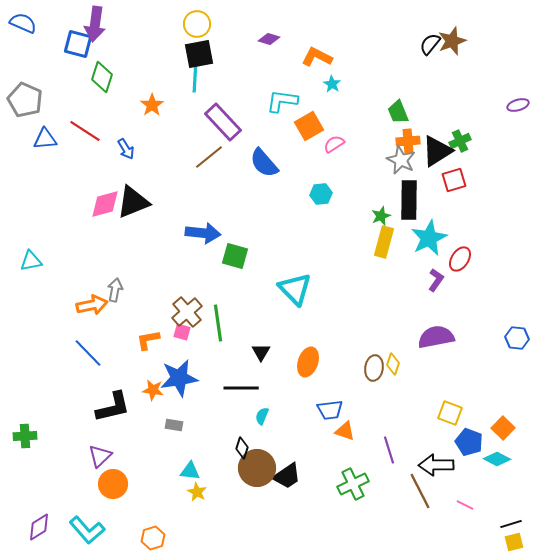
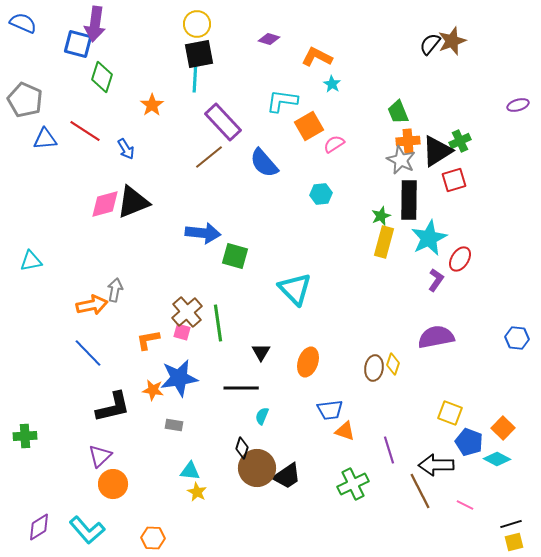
orange hexagon at (153, 538): rotated 20 degrees clockwise
